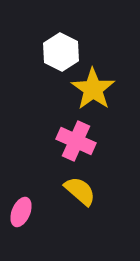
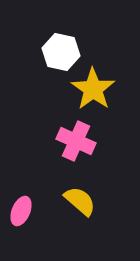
white hexagon: rotated 15 degrees counterclockwise
yellow semicircle: moved 10 px down
pink ellipse: moved 1 px up
